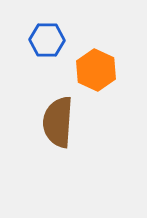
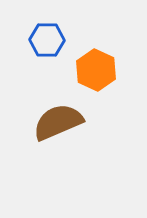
brown semicircle: rotated 63 degrees clockwise
